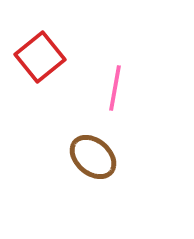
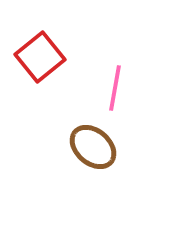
brown ellipse: moved 10 px up
